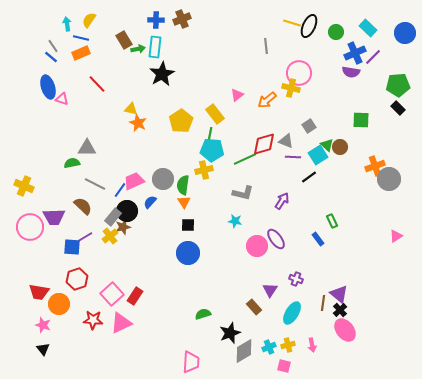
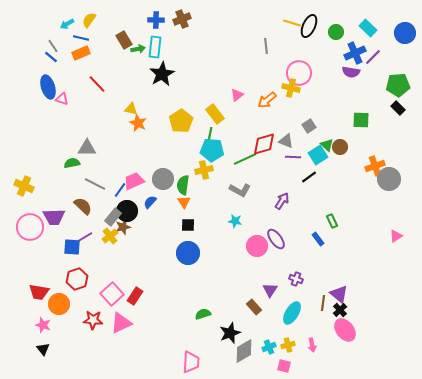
cyan arrow at (67, 24): rotated 112 degrees counterclockwise
gray L-shape at (243, 193): moved 3 px left, 3 px up; rotated 15 degrees clockwise
